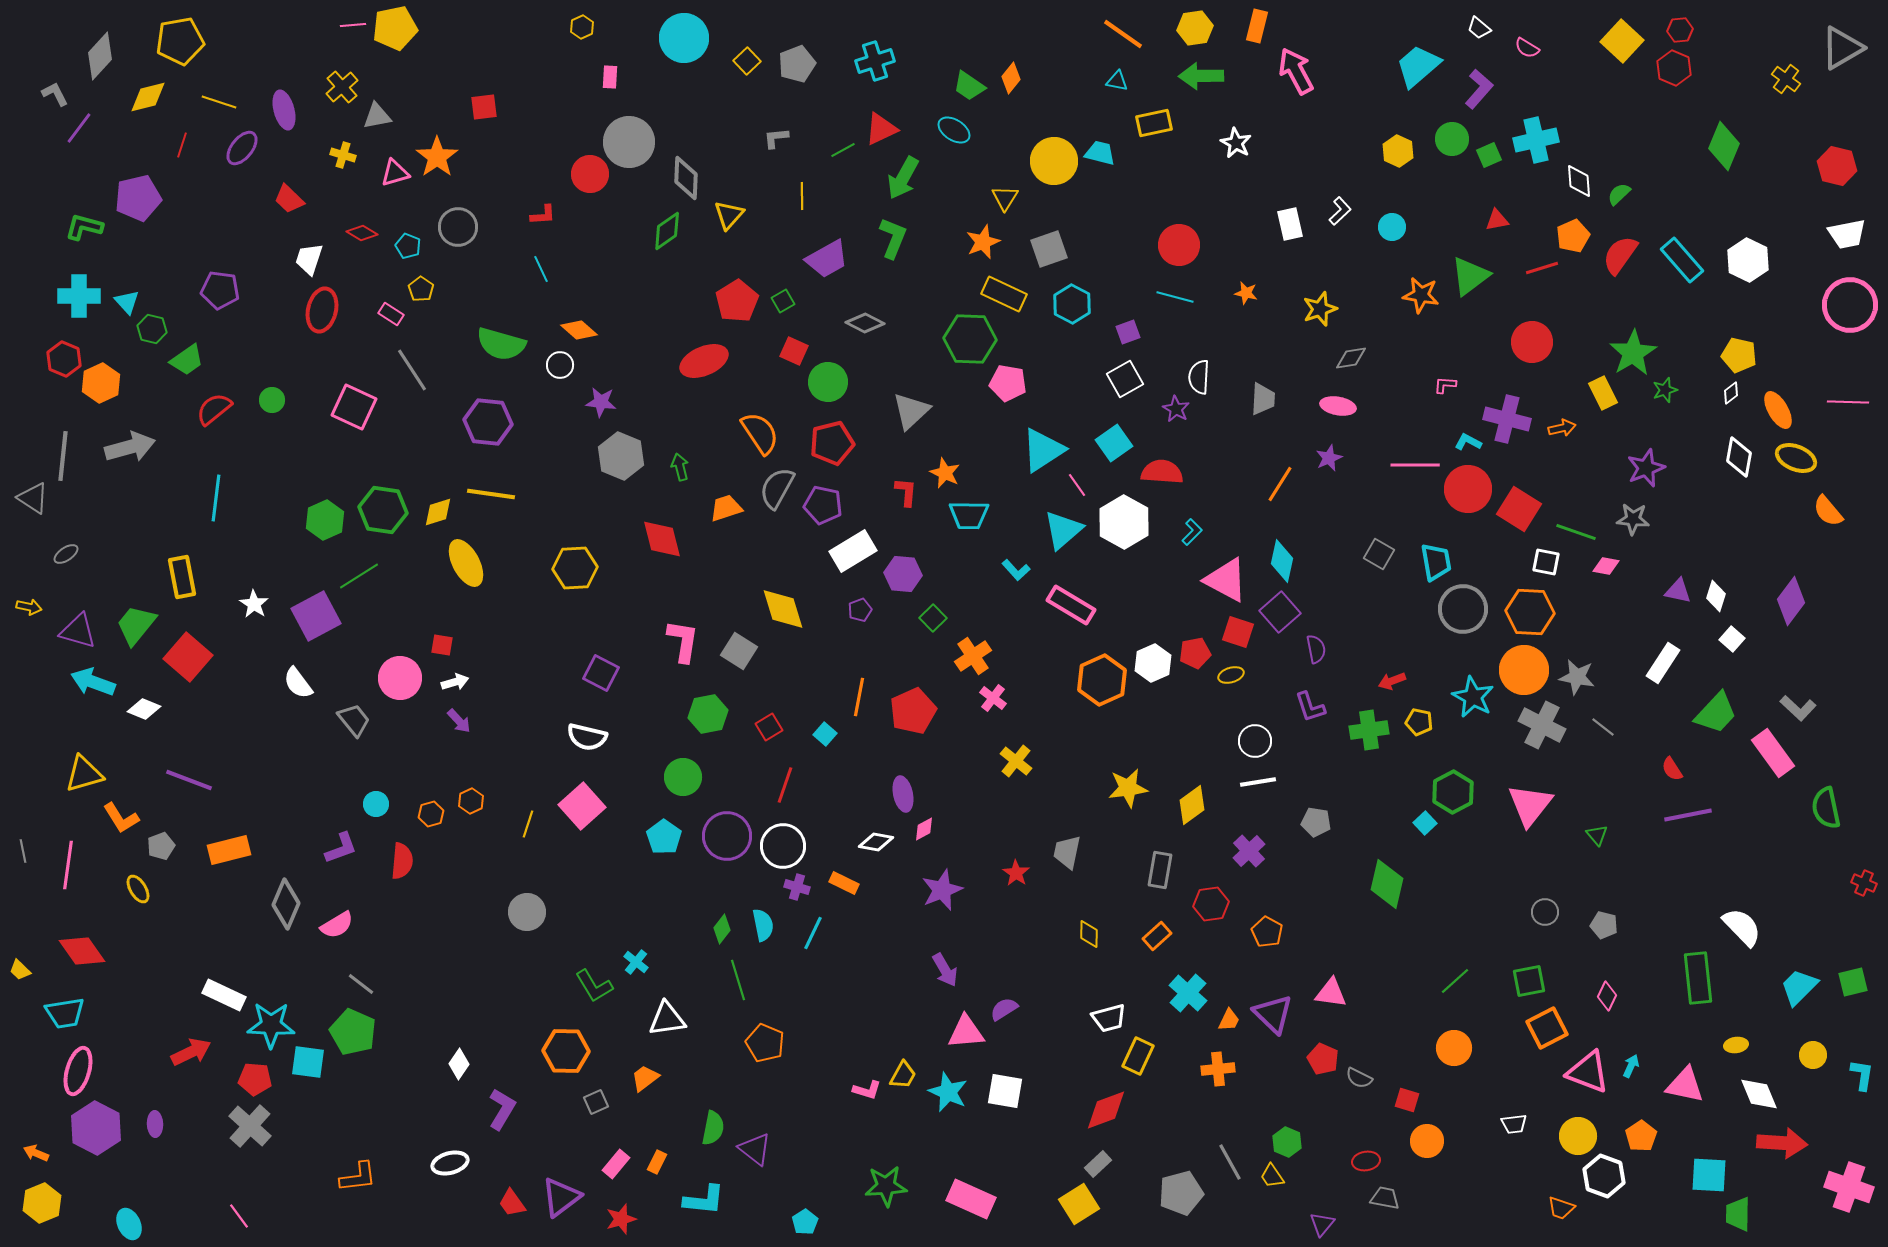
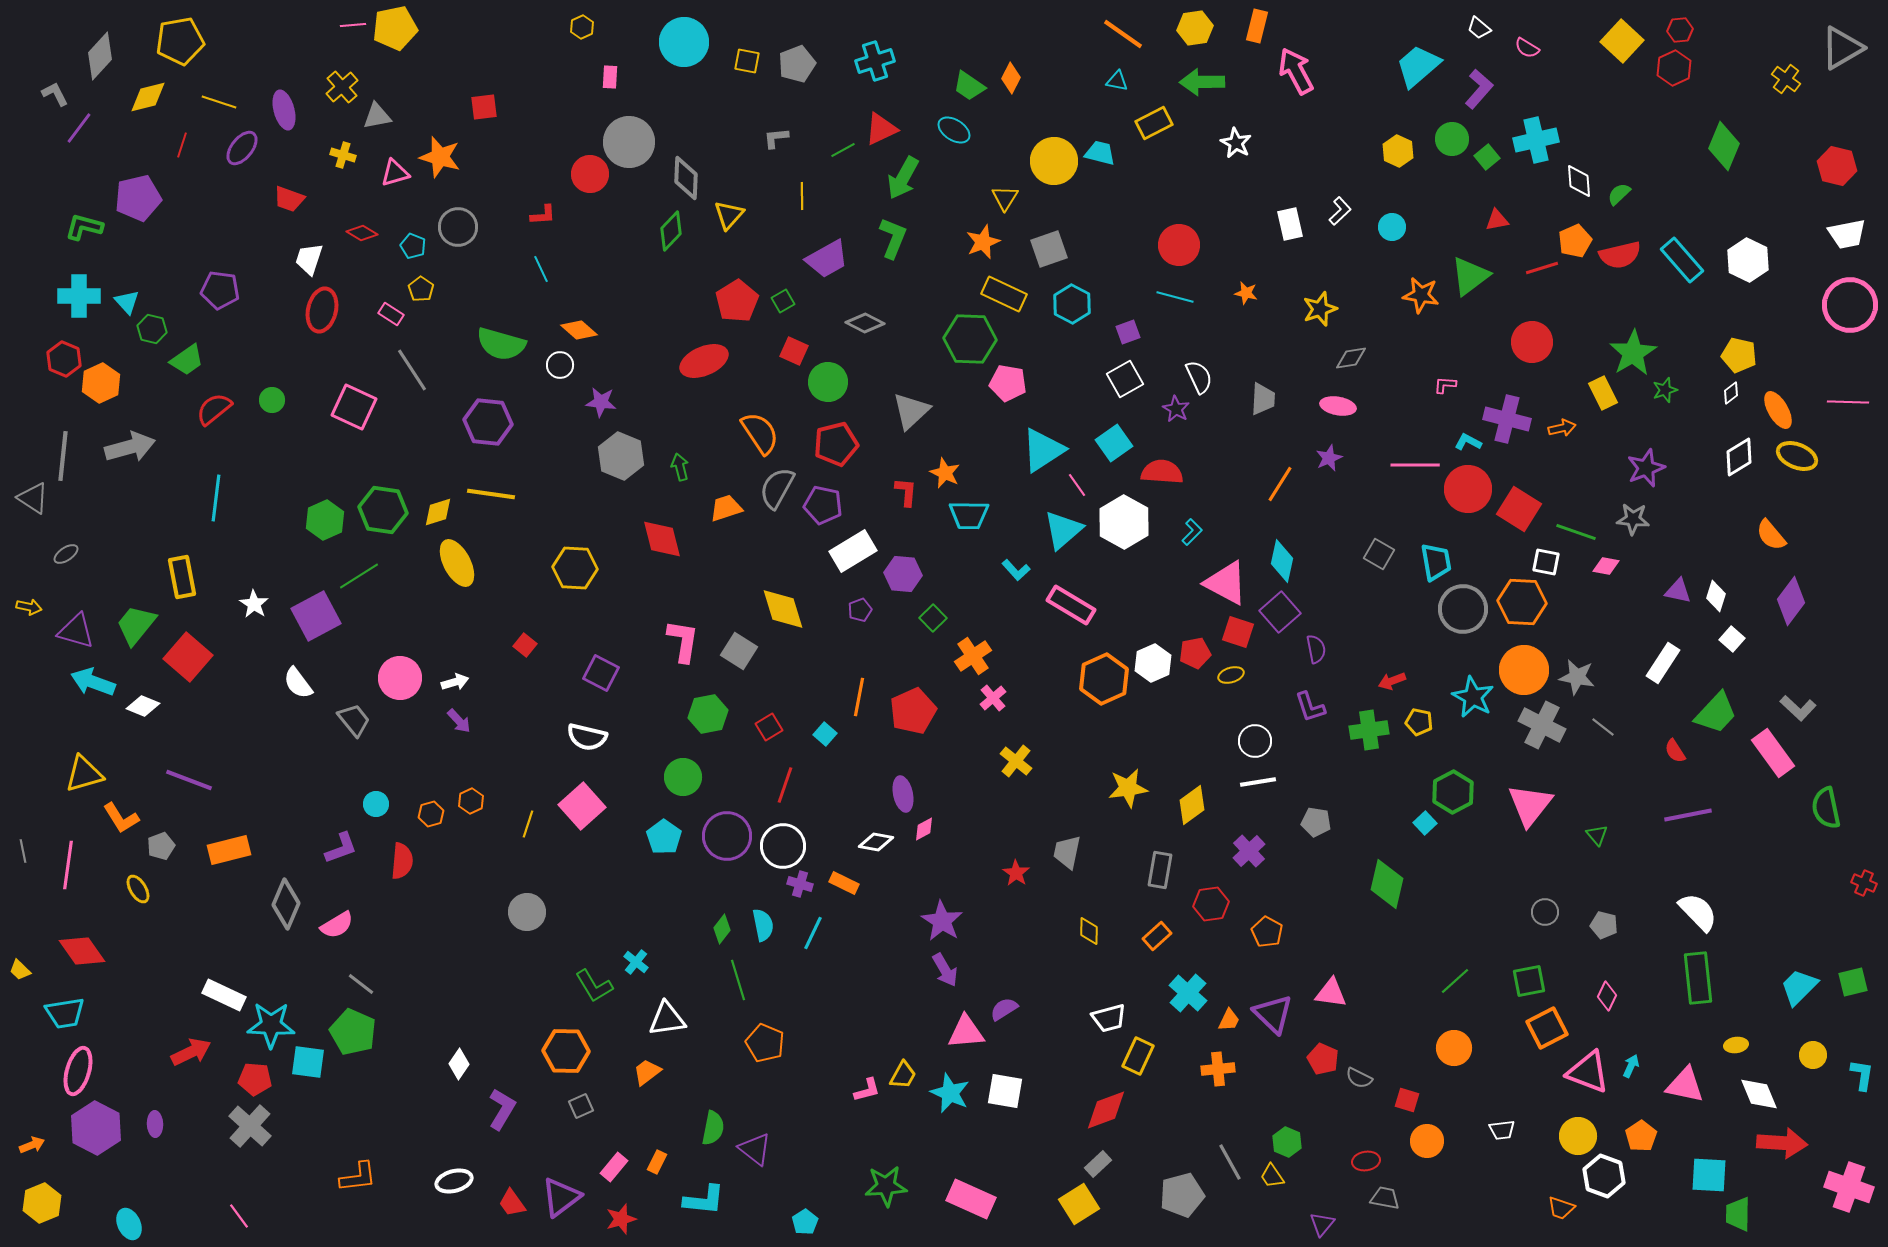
cyan circle at (684, 38): moved 4 px down
yellow square at (747, 61): rotated 36 degrees counterclockwise
red hexagon at (1674, 68): rotated 12 degrees clockwise
green arrow at (1201, 76): moved 1 px right, 6 px down
orange diamond at (1011, 78): rotated 12 degrees counterclockwise
yellow rectangle at (1154, 123): rotated 15 degrees counterclockwise
green square at (1489, 155): moved 2 px left, 2 px down; rotated 15 degrees counterclockwise
orange star at (437, 157): moved 3 px right; rotated 21 degrees counterclockwise
red trapezoid at (289, 199): rotated 24 degrees counterclockwise
green diamond at (667, 231): moved 4 px right; rotated 12 degrees counterclockwise
orange pentagon at (1573, 236): moved 2 px right, 5 px down
cyan pentagon at (408, 246): moved 5 px right
red semicircle at (1620, 255): rotated 138 degrees counterclockwise
white semicircle at (1199, 377): rotated 152 degrees clockwise
red pentagon at (832, 443): moved 4 px right, 1 px down
white diamond at (1739, 457): rotated 48 degrees clockwise
yellow ellipse at (1796, 458): moved 1 px right, 2 px up
orange semicircle at (1828, 511): moved 57 px left, 24 px down
yellow ellipse at (466, 563): moved 9 px left
yellow hexagon at (575, 568): rotated 6 degrees clockwise
pink triangle at (1226, 580): moved 3 px down
orange hexagon at (1530, 612): moved 8 px left, 10 px up
purple triangle at (78, 631): moved 2 px left
red square at (442, 645): moved 83 px right; rotated 30 degrees clockwise
orange hexagon at (1102, 680): moved 2 px right, 1 px up
pink cross at (993, 698): rotated 12 degrees clockwise
white diamond at (144, 709): moved 1 px left, 3 px up
red semicircle at (1672, 769): moved 3 px right, 18 px up
purple cross at (797, 887): moved 3 px right, 3 px up
purple star at (942, 890): moved 31 px down; rotated 18 degrees counterclockwise
white semicircle at (1742, 927): moved 44 px left, 15 px up
yellow diamond at (1089, 934): moved 3 px up
orange trapezoid at (645, 1078): moved 2 px right, 6 px up
pink L-shape at (867, 1090): rotated 32 degrees counterclockwise
cyan star at (948, 1092): moved 2 px right, 1 px down
gray square at (596, 1102): moved 15 px left, 4 px down
white trapezoid at (1514, 1124): moved 12 px left, 6 px down
orange arrow at (36, 1153): moved 4 px left, 8 px up; rotated 135 degrees clockwise
white ellipse at (450, 1163): moved 4 px right, 18 px down
pink rectangle at (616, 1164): moved 2 px left, 3 px down
gray pentagon at (1181, 1193): moved 1 px right, 2 px down
